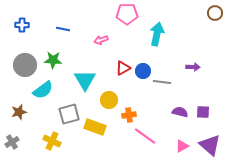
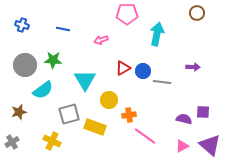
brown circle: moved 18 px left
blue cross: rotated 16 degrees clockwise
purple semicircle: moved 4 px right, 7 px down
